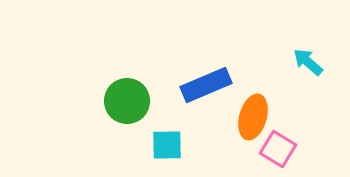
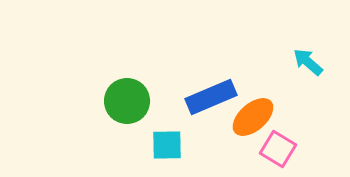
blue rectangle: moved 5 px right, 12 px down
orange ellipse: rotated 33 degrees clockwise
